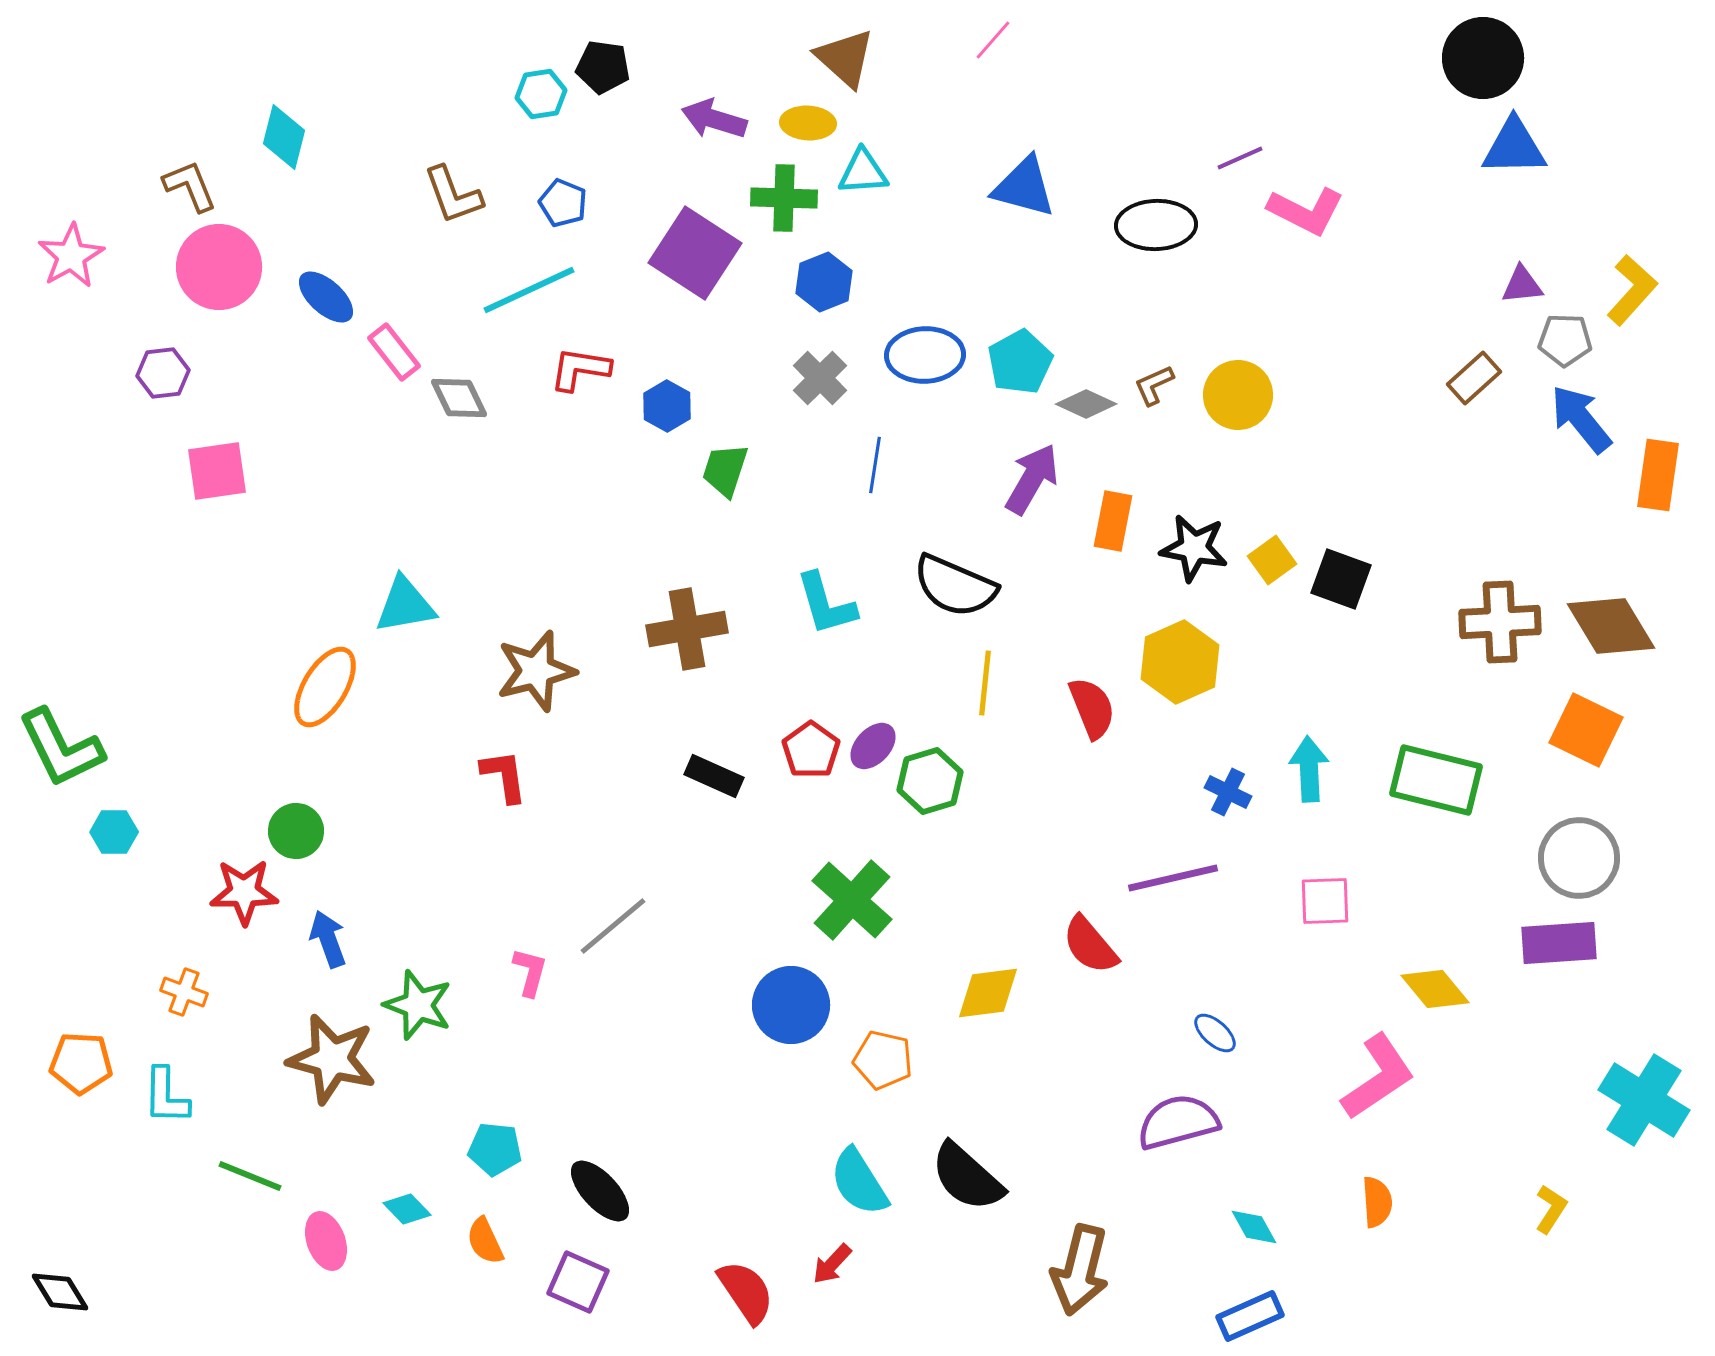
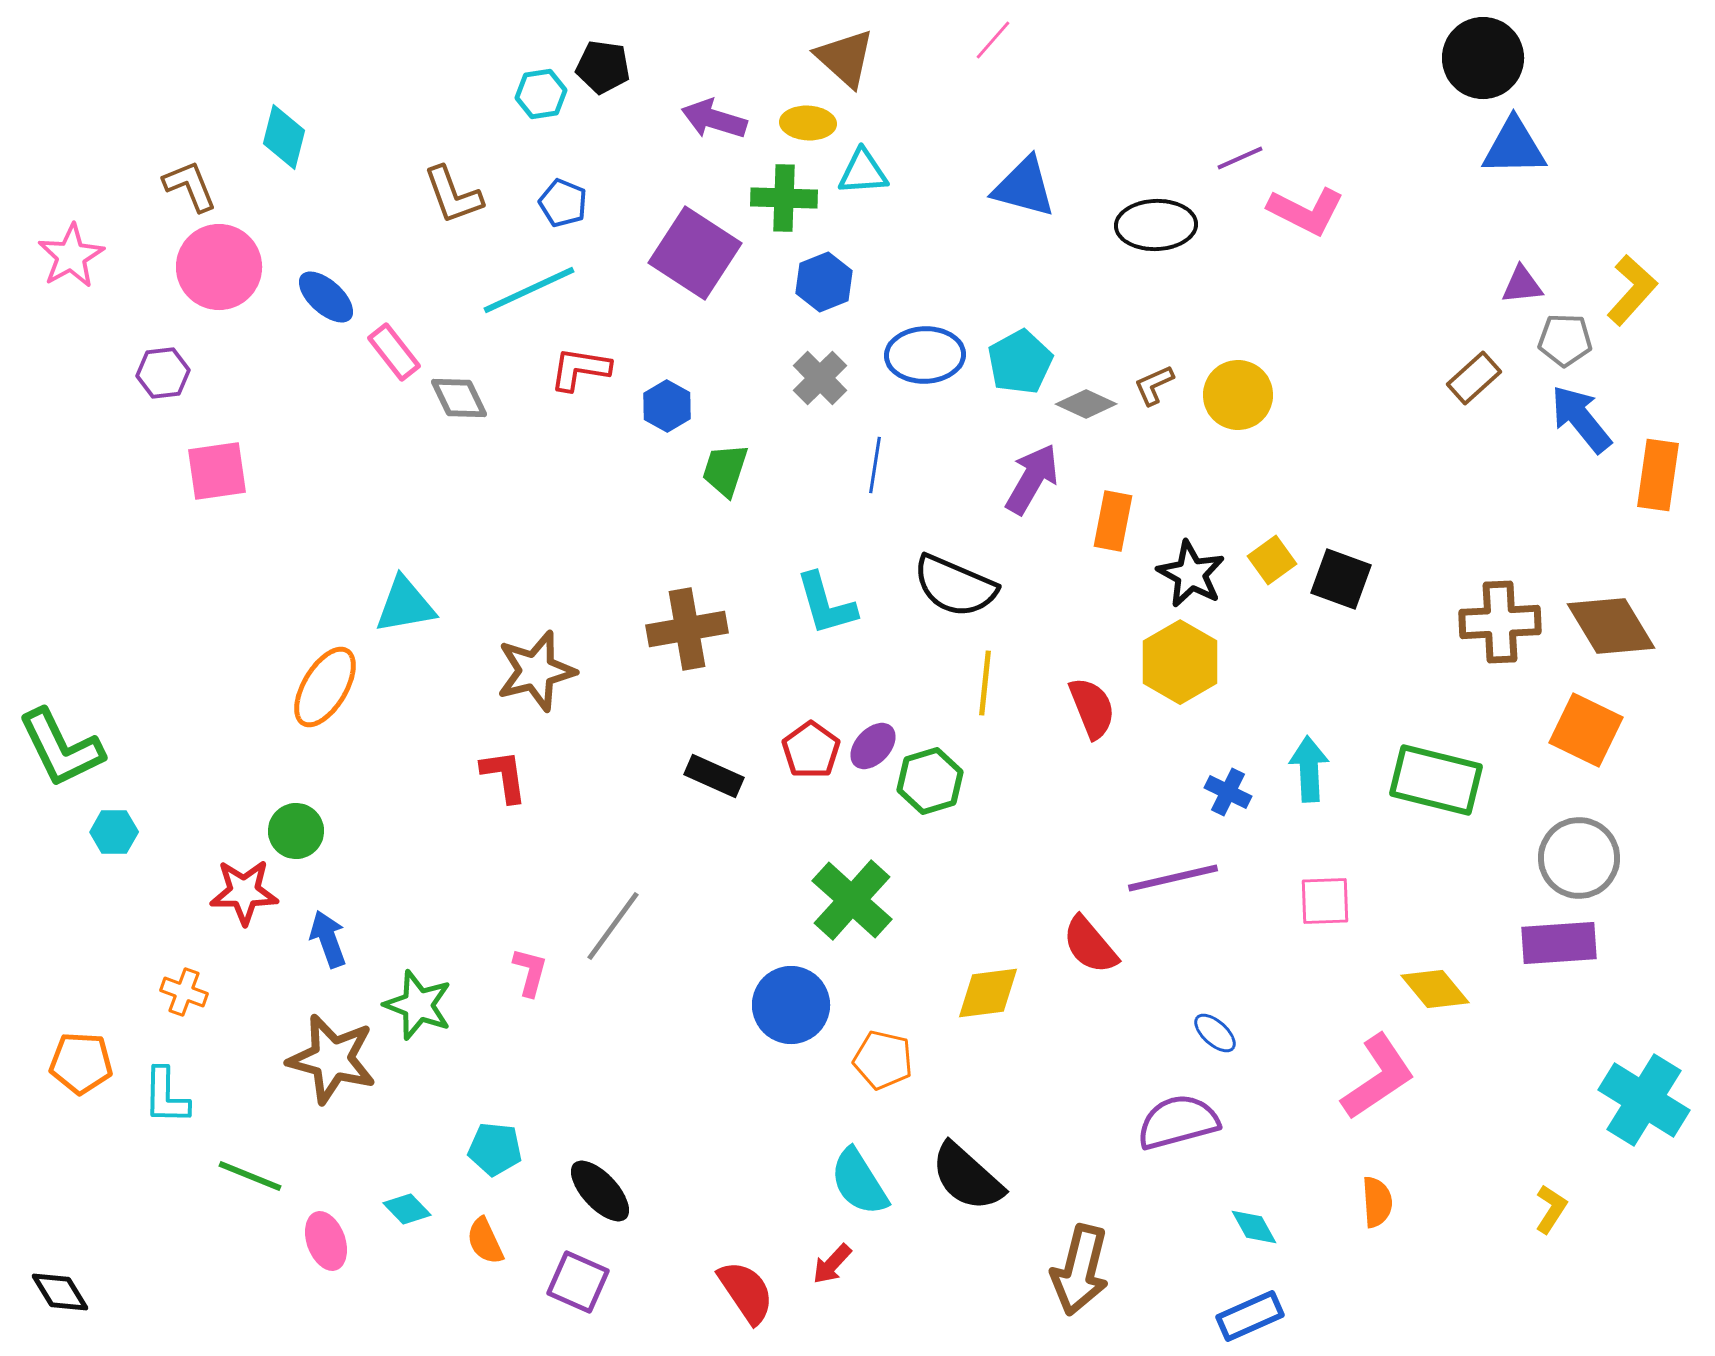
black star at (1194, 548): moved 3 px left, 26 px down; rotated 18 degrees clockwise
yellow hexagon at (1180, 662): rotated 6 degrees counterclockwise
gray line at (613, 926): rotated 14 degrees counterclockwise
